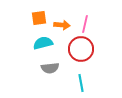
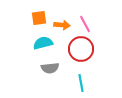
pink line: rotated 42 degrees counterclockwise
